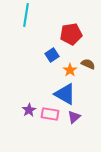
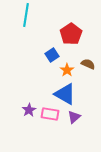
red pentagon: rotated 25 degrees counterclockwise
orange star: moved 3 px left
